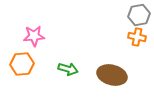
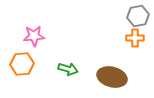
gray hexagon: moved 1 px left, 1 px down
orange cross: moved 2 px left, 1 px down; rotated 12 degrees counterclockwise
brown ellipse: moved 2 px down
